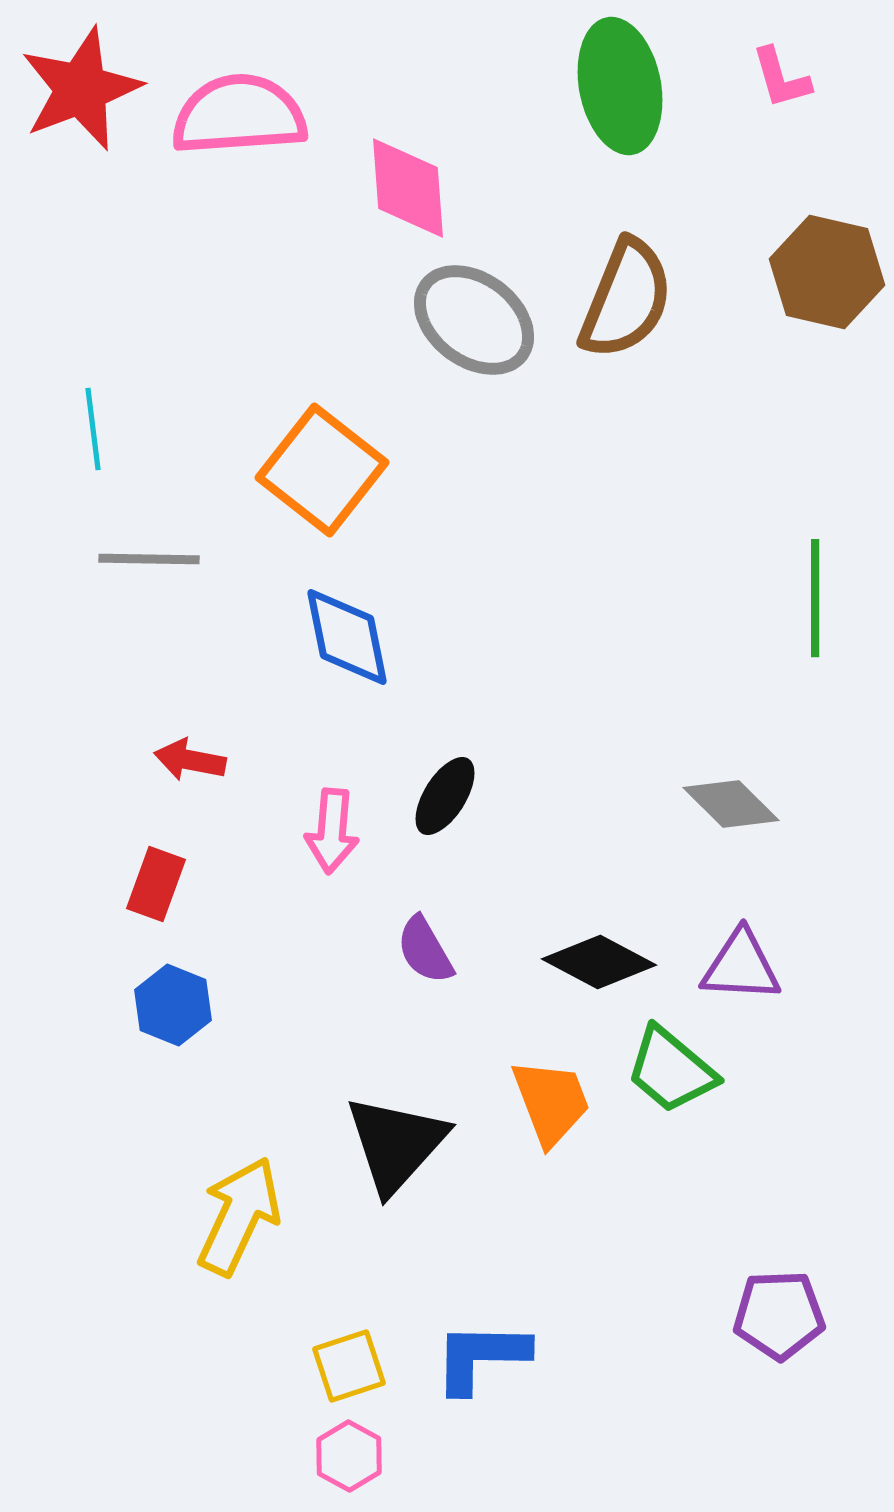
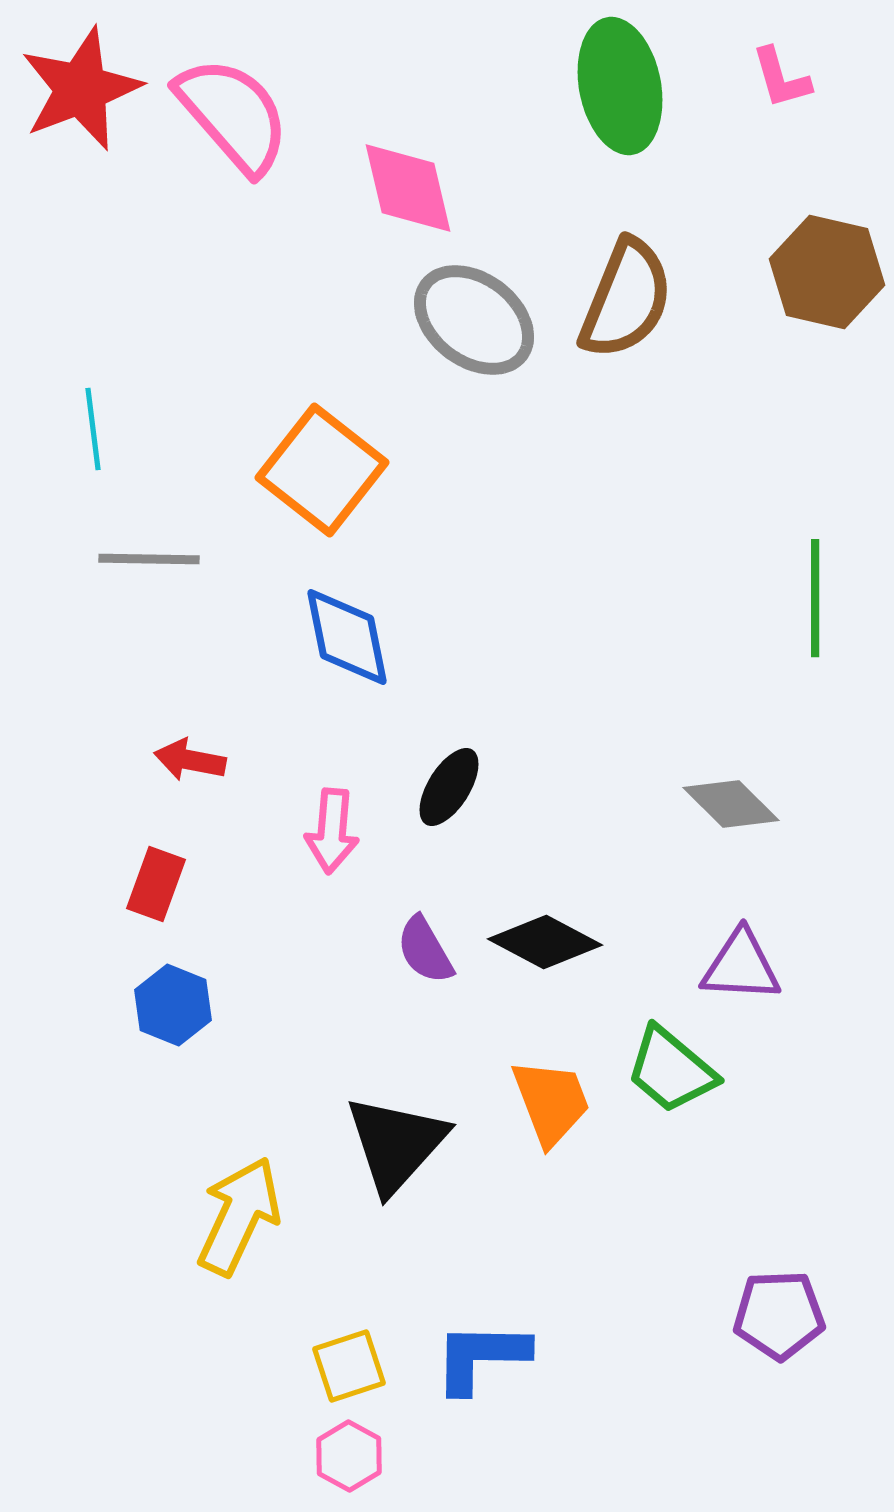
pink semicircle: moved 6 px left; rotated 53 degrees clockwise
pink diamond: rotated 9 degrees counterclockwise
black ellipse: moved 4 px right, 9 px up
black diamond: moved 54 px left, 20 px up
